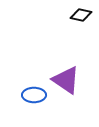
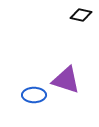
purple triangle: rotated 16 degrees counterclockwise
